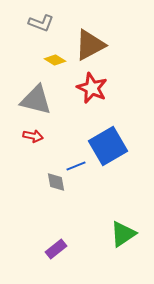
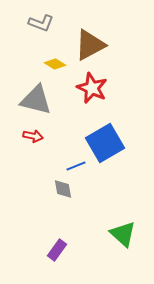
yellow diamond: moved 4 px down
blue square: moved 3 px left, 3 px up
gray diamond: moved 7 px right, 7 px down
green triangle: rotated 44 degrees counterclockwise
purple rectangle: moved 1 px right, 1 px down; rotated 15 degrees counterclockwise
